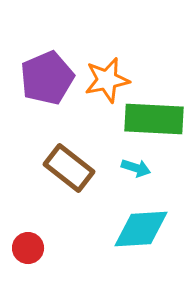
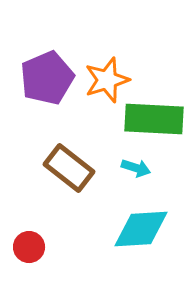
orange star: rotated 6 degrees counterclockwise
red circle: moved 1 px right, 1 px up
